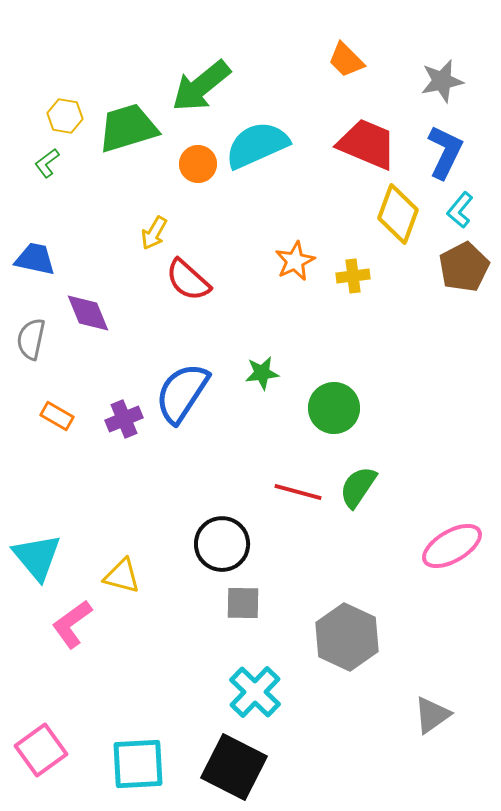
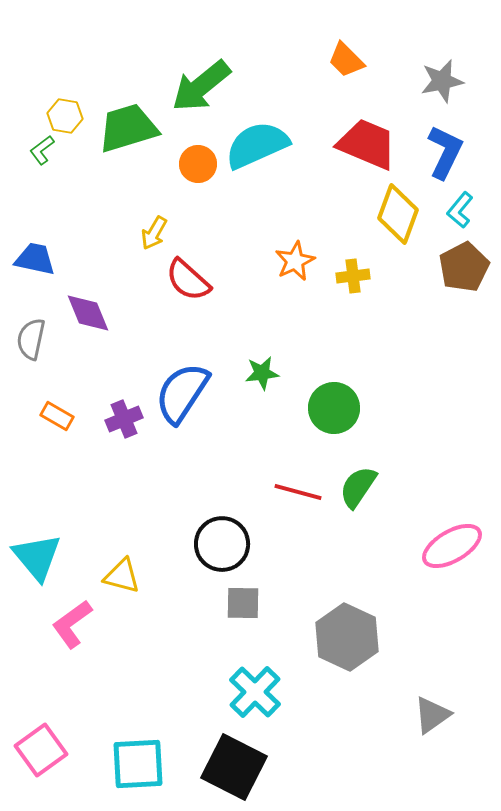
green L-shape: moved 5 px left, 13 px up
